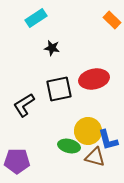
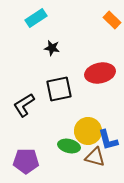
red ellipse: moved 6 px right, 6 px up
purple pentagon: moved 9 px right
